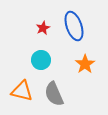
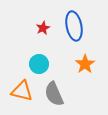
blue ellipse: rotated 8 degrees clockwise
cyan circle: moved 2 px left, 4 px down
